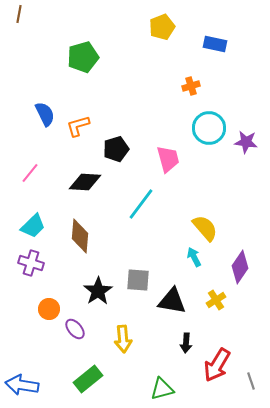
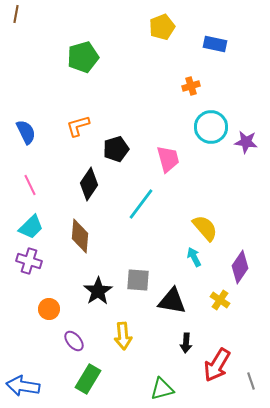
brown line: moved 3 px left
blue semicircle: moved 19 px left, 18 px down
cyan circle: moved 2 px right, 1 px up
pink line: moved 12 px down; rotated 65 degrees counterclockwise
black diamond: moved 4 px right, 2 px down; rotated 60 degrees counterclockwise
cyan trapezoid: moved 2 px left, 1 px down
purple cross: moved 2 px left, 2 px up
yellow cross: moved 4 px right; rotated 24 degrees counterclockwise
purple ellipse: moved 1 px left, 12 px down
yellow arrow: moved 3 px up
green rectangle: rotated 20 degrees counterclockwise
blue arrow: moved 1 px right, 1 px down
